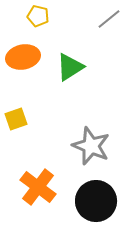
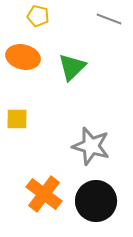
gray line: rotated 60 degrees clockwise
orange ellipse: rotated 24 degrees clockwise
green triangle: moved 2 px right; rotated 12 degrees counterclockwise
yellow square: moved 1 px right; rotated 20 degrees clockwise
gray star: rotated 6 degrees counterclockwise
orange cross: moved 6 px right, 7 px down
